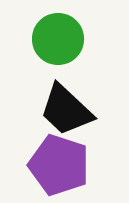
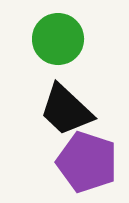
purple pentagon: moved 28 px right, 3 px up
